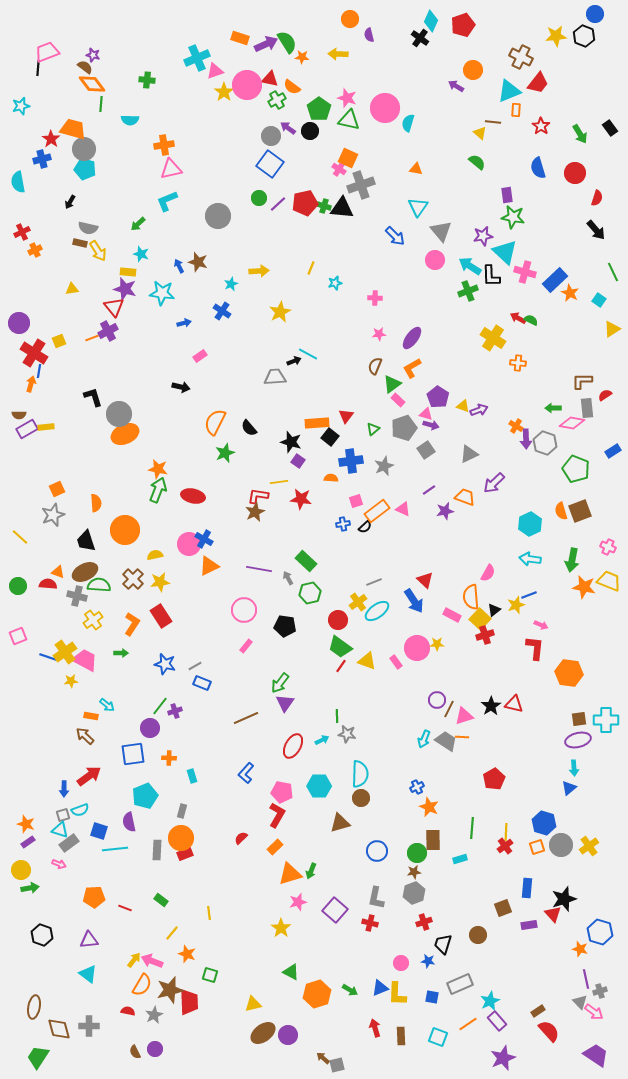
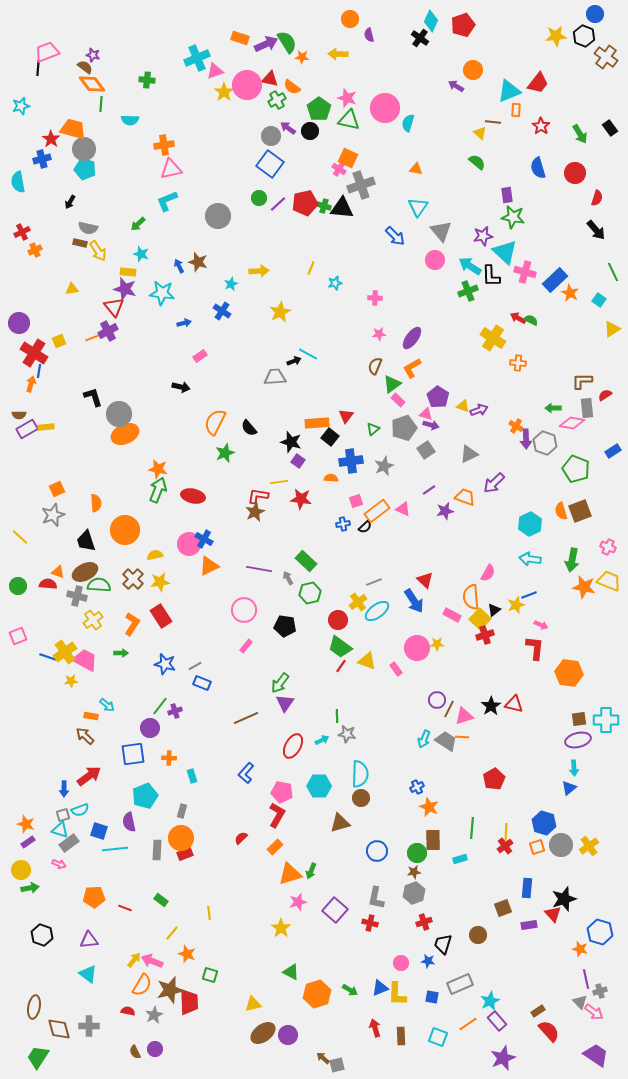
brown cross at (521, 57): moved 85 px right; rotated 10 degrees clockwise
pink rectangle at (396, 662): moved 7 px down
